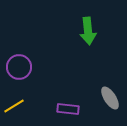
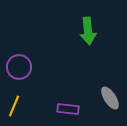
yellow line: rotated 35 degrees counterclockwise
